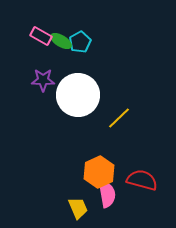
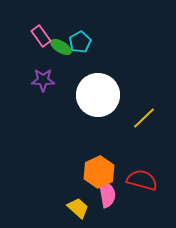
pink rectangle: rotated 25 degrees clockwise
green ellipse: moved 6 px down
white circle: moved 20 px right
yellow line: moved 25 px right
yellow trapezoid: rotated 25 degrees counterclockwise
